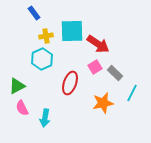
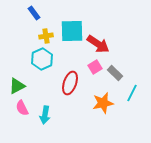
cyan arrow: moved 3 px up
